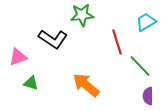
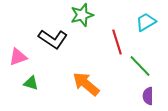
green star: rotated 10 degrees counterclockwise
orange arrow: moved 1 px up
